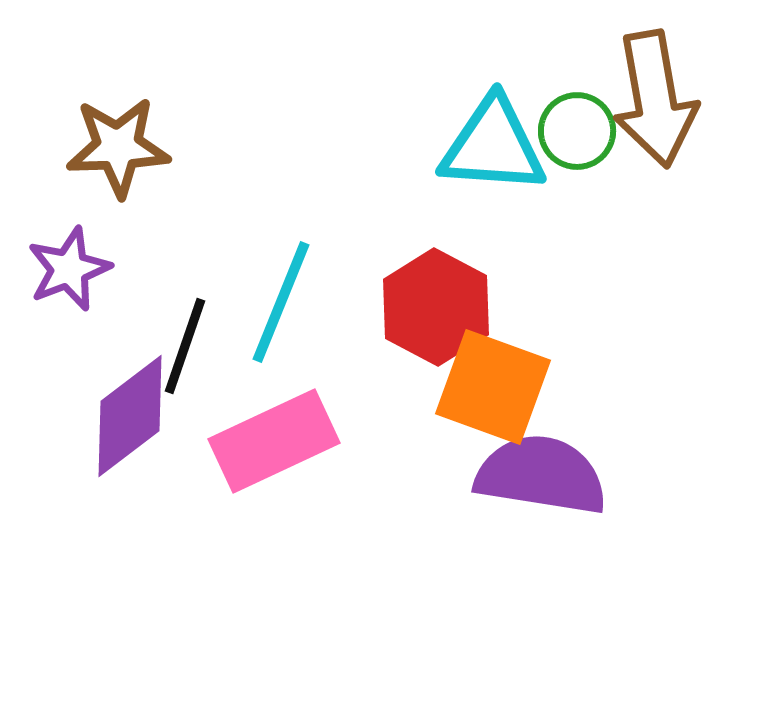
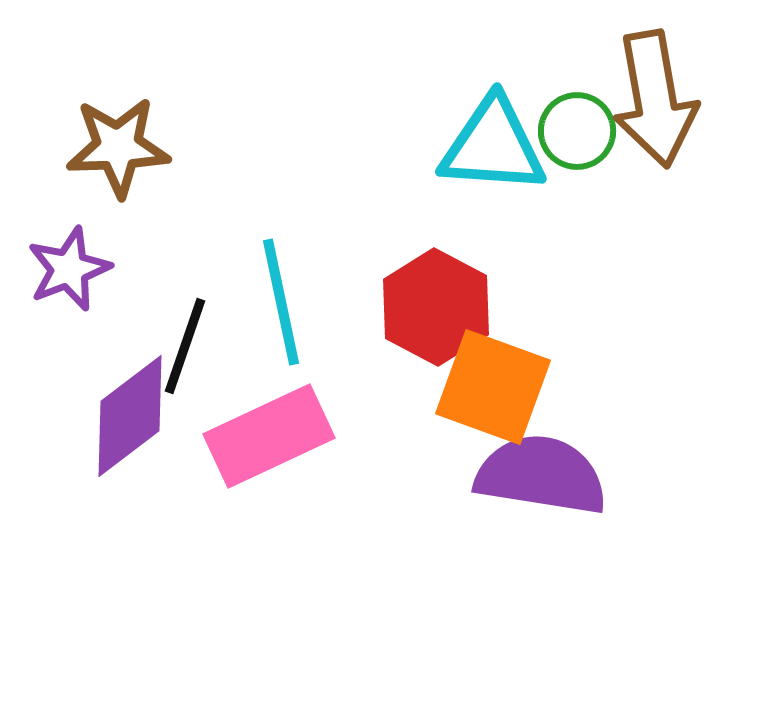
cyan line: rotated 34 degrees counterclockwise
pink rectangle: moved 5 px left, 5 px up
